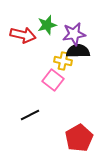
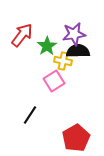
green star: moved 21 px down; rotated 18 degrees counterclockwise
red arrow: moved 1 px left; rotated 65 degrees counterclockwise
pink square: moved 1 px right, 1 px down; rotated 20 degrees clockwise
black line: rotated 30 degrees counterclockwise
red pentagon: moved 3 px left
